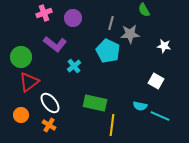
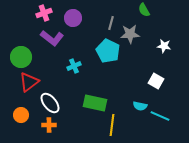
purple L-shape: moved 3 px left, 6 px up
cyan cross: rotated 16 degrees clockwise
orange cross: rotated 32 degrees counterclockwise
